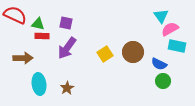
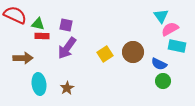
purple square: moved 2 px down
